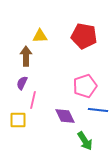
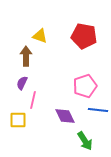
yellow triangle: rotated 21 degrees clockwise
